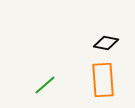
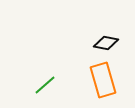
orange rectangle: rotated 12 degrees counterclockwise
